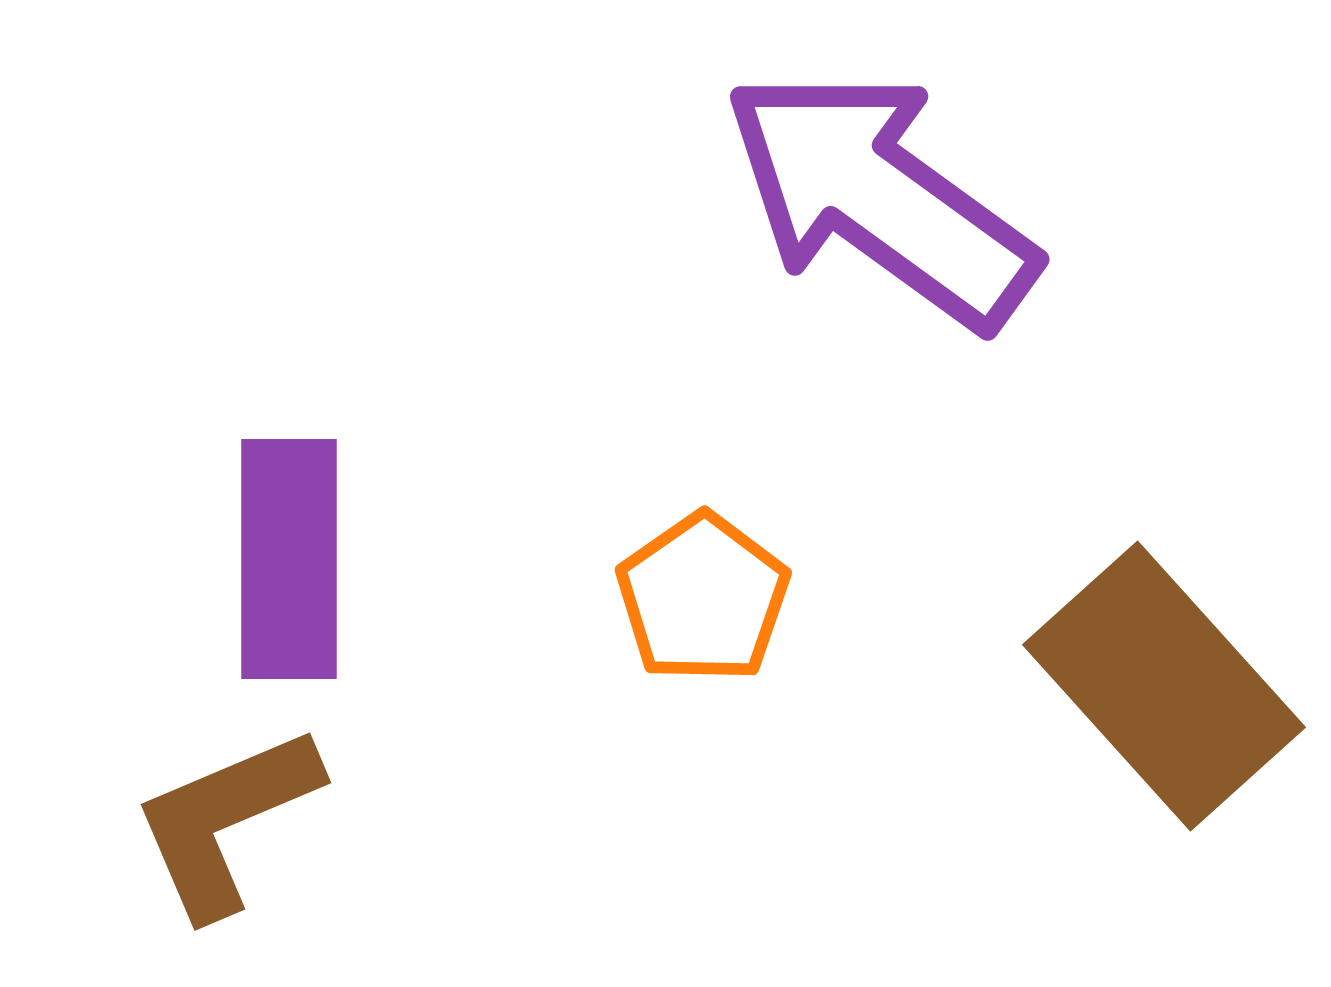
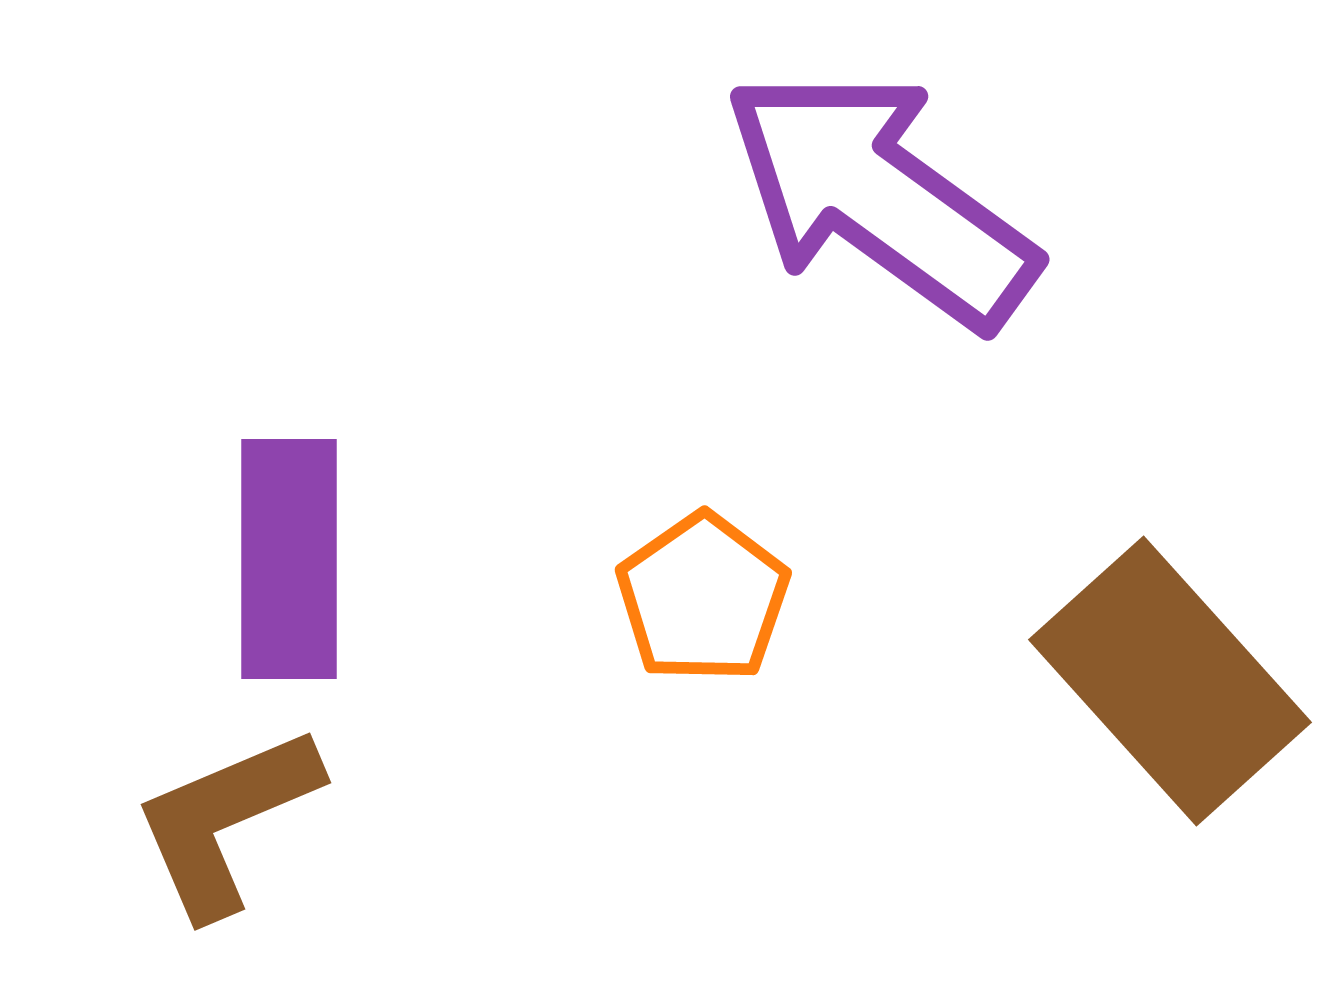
brown rectangle: moved 6 px right, 5 px up
